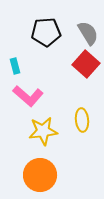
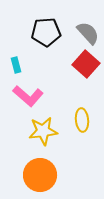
gray semicircle: rotated 10 degrees counterclockwise
cyan rectangle: moved 1 px right, 1 px up
